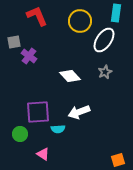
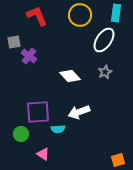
yellow circle: moved 6 px up
green circle: moved 1 px right
